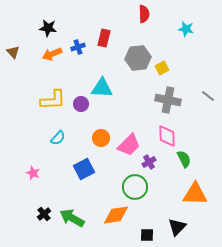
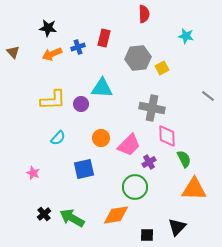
cyan star: moved 7 px down
gray cross: moved 16 px left, 8 px down
blue square: rotated 15 degrees clockwise
orange triangle: moved 1 px left, 5 px up
